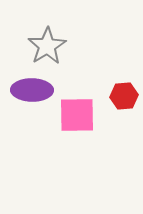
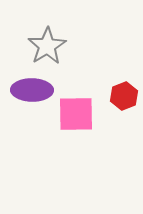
red hexagon: rotated 16 degrees counterclockwise
pink square: moved 1 px left, 1 px up
